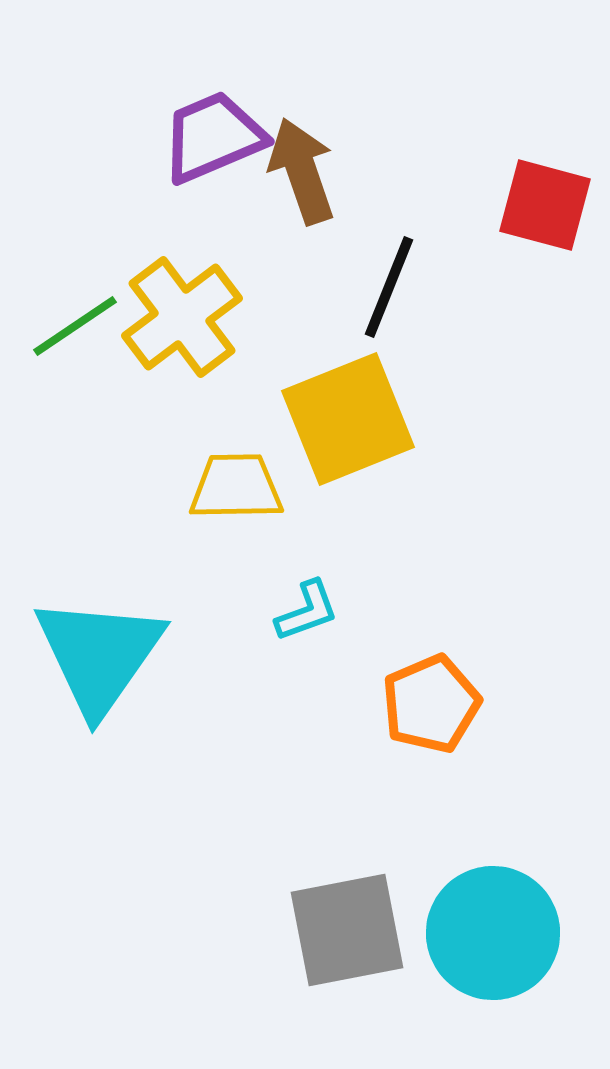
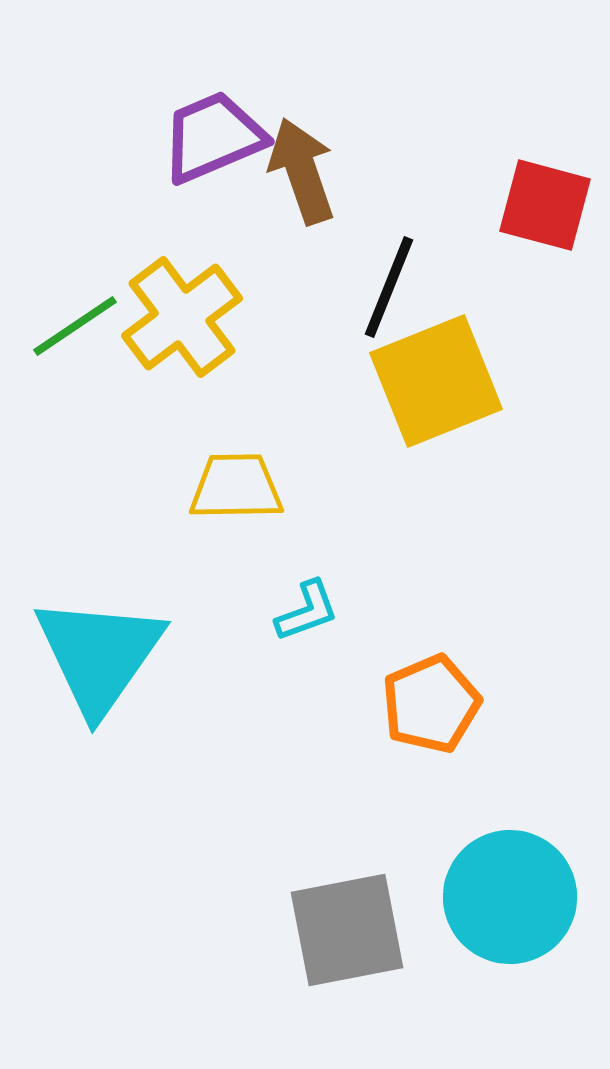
yellow square: moved 88 px right, 38 px up
cyan circle: moved 17 px right, 36 px up
